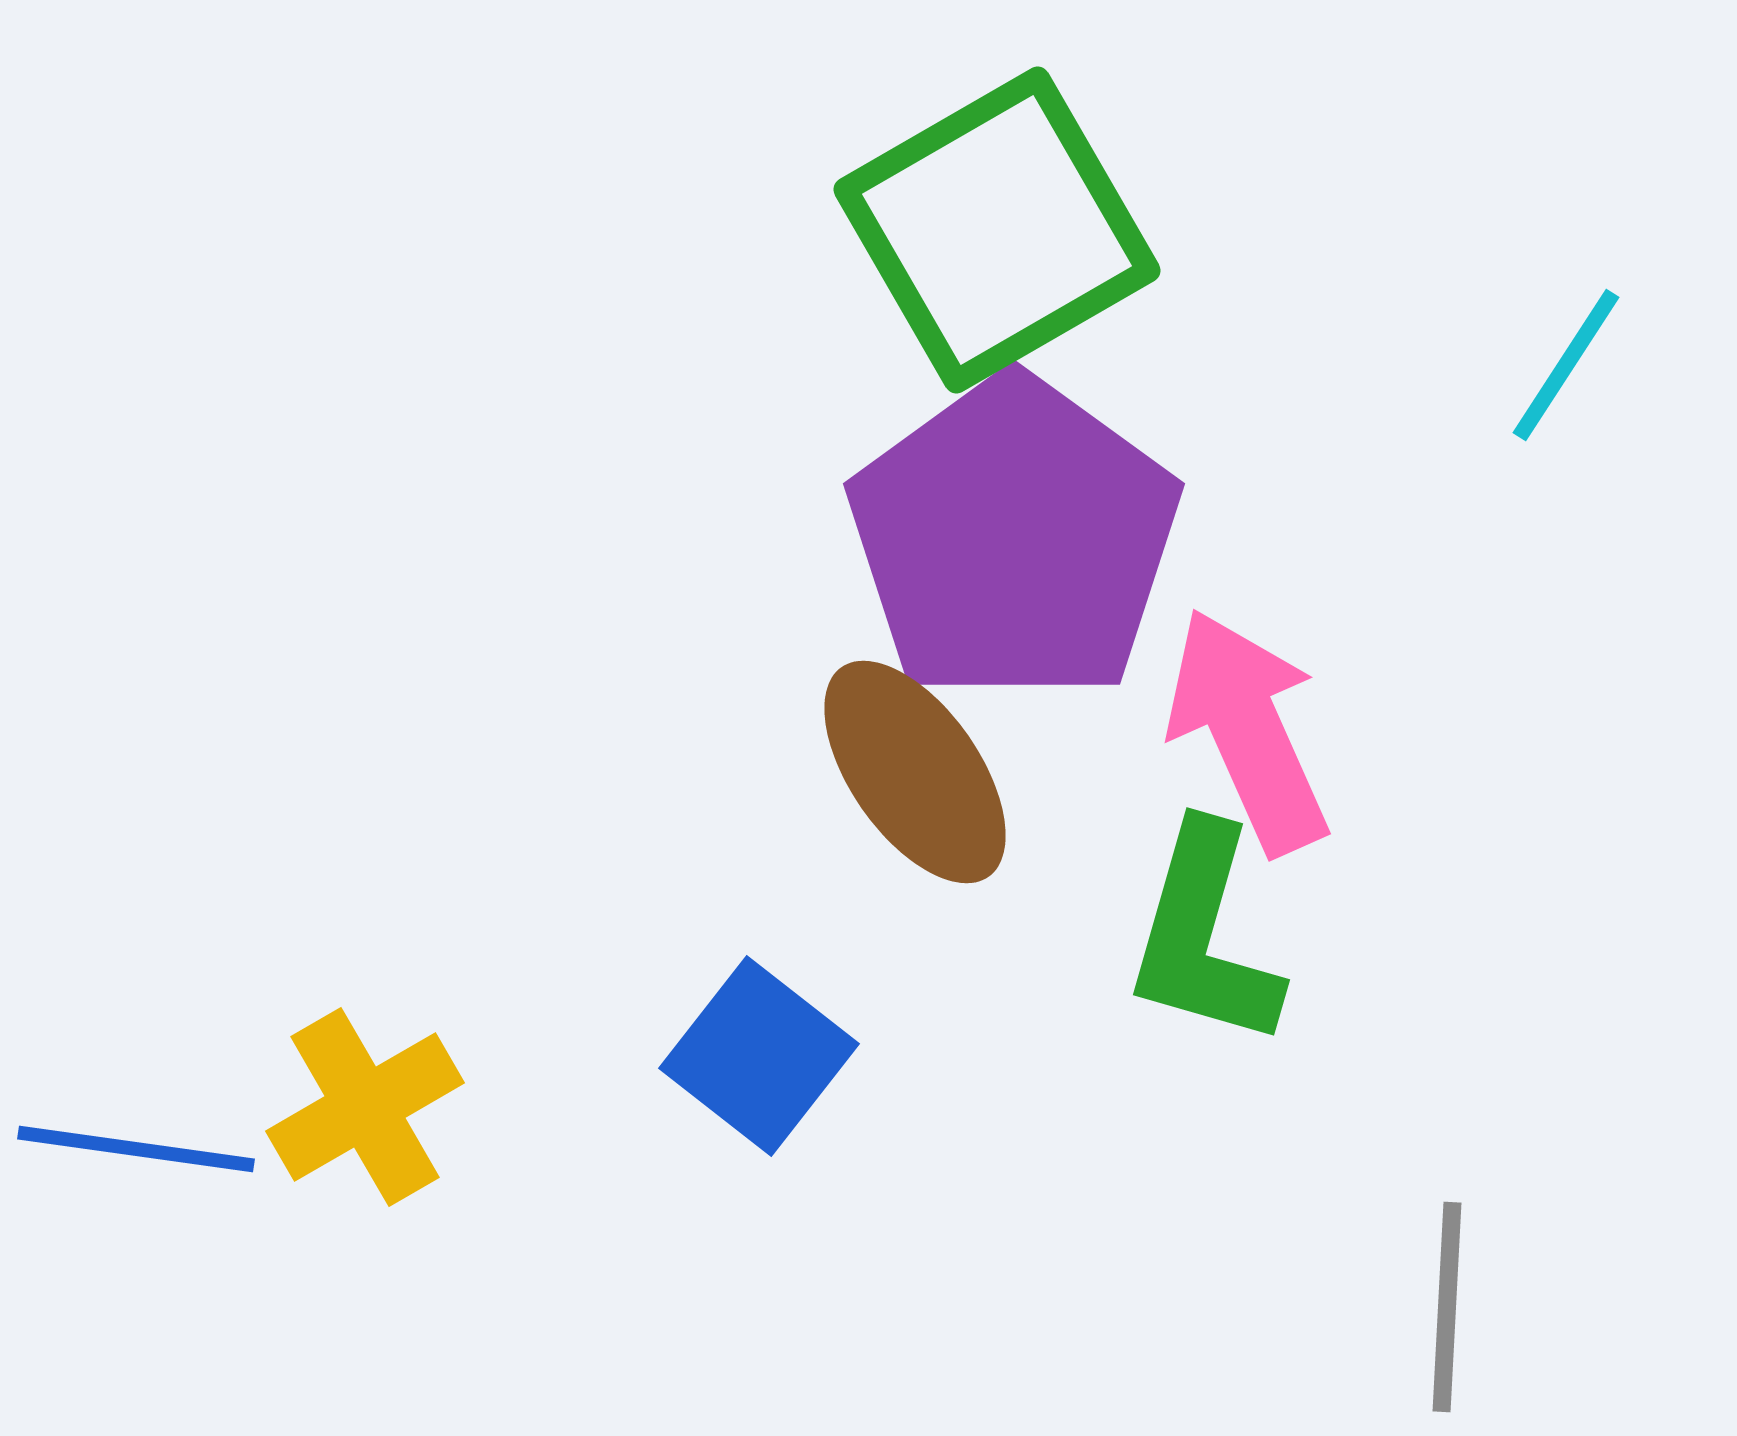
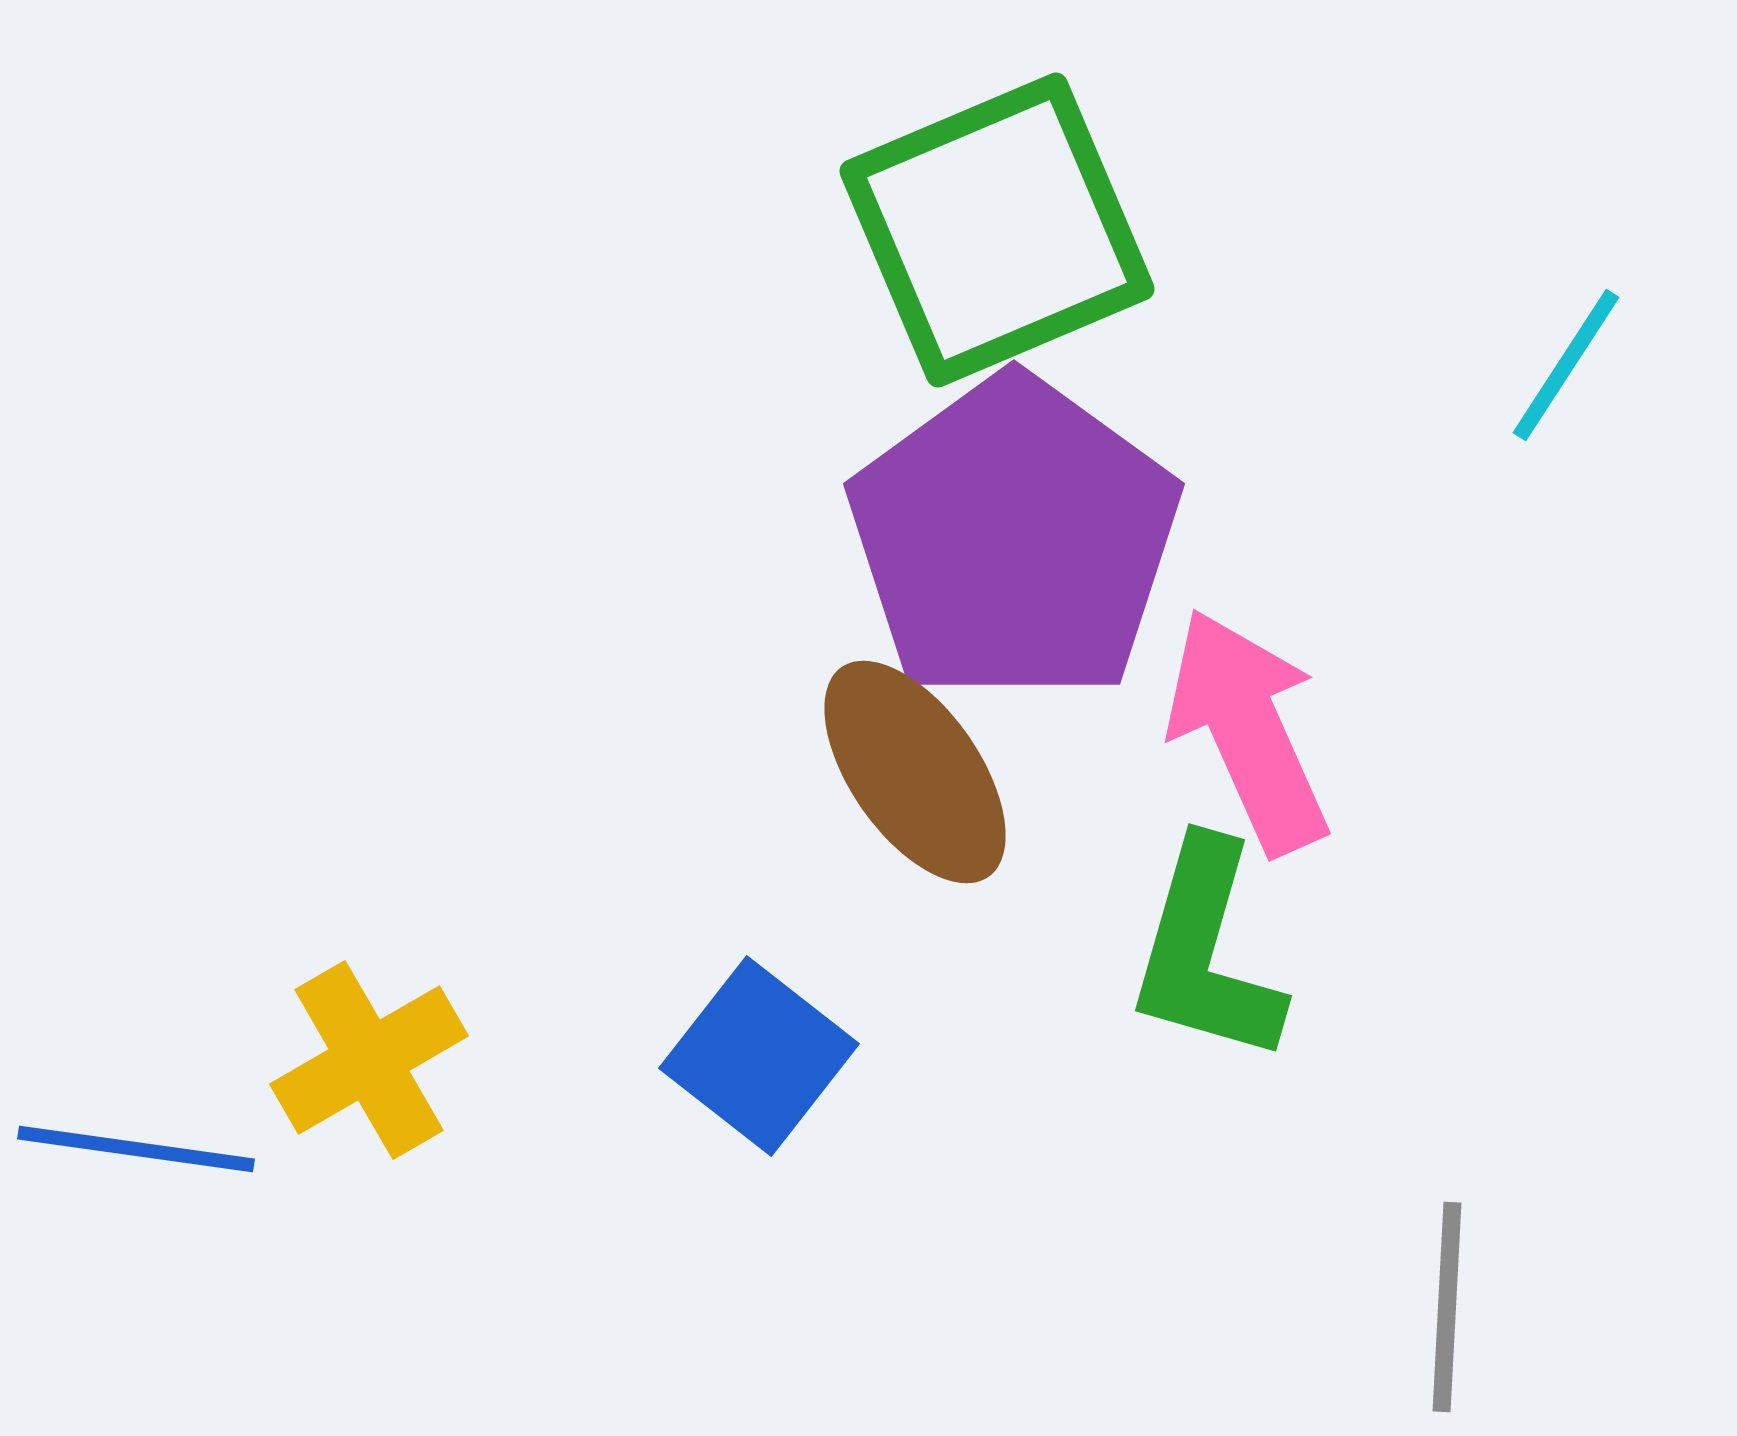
green square: rotated 7 degrees clockwise
green L-shape: moved 2 px right, 16 px down
yellow cross: moved 4 px right, 47 px up
